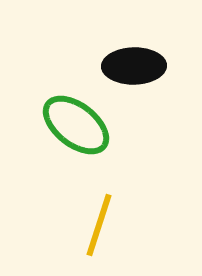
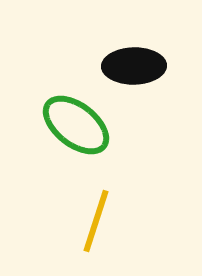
yellow line: moved 3 px left, 4 px up
